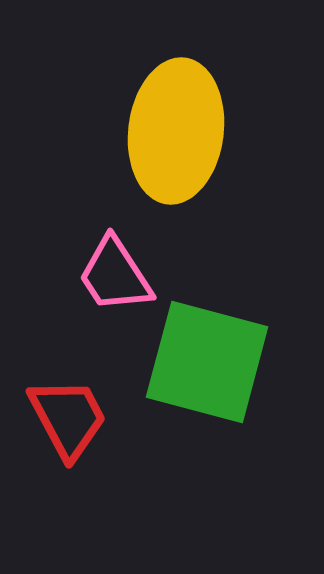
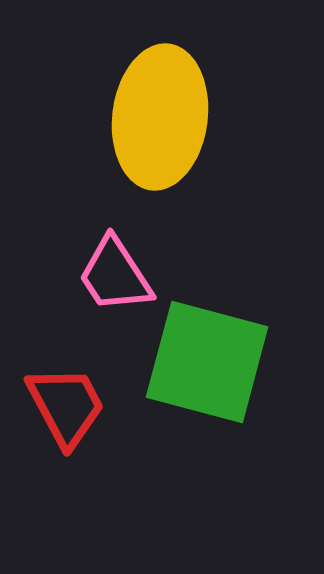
yellow ellipse: moved 16 px left, 14 px up
red trapezoid: moved 2 px left, 12 px up
